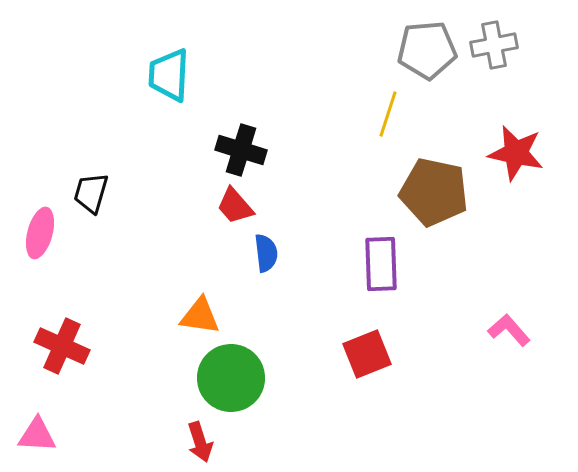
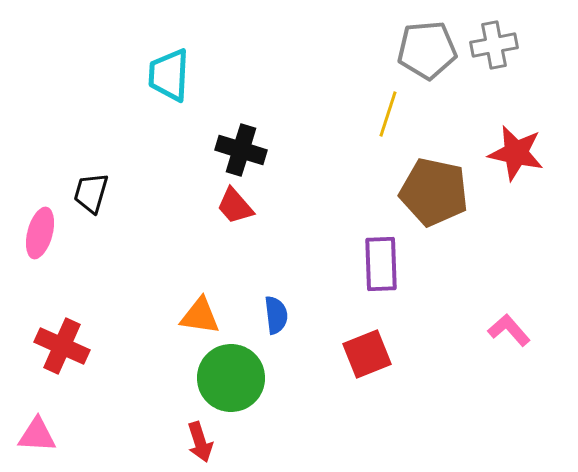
blue semicircle: moved 10 px right, 62 px down
